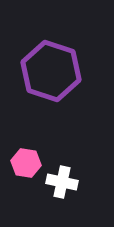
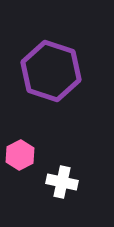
pink hexagon: moved 6 px left, 8 px up; rotated 24 degrees clockwise
